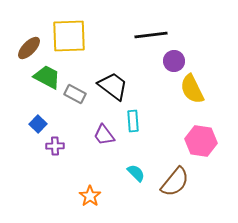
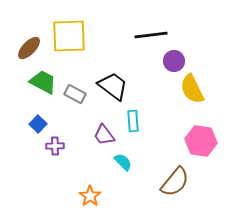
green trapezoid: moved 4 px left, 5 px down
cyan semicircle: moved 13 px left, 11 px up
